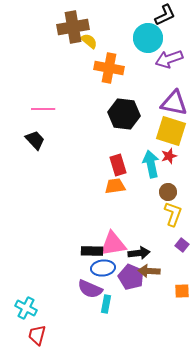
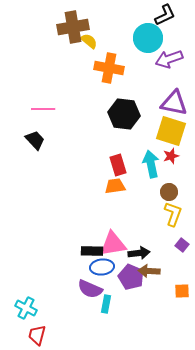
red star: moved 2 px right
brown circle: moved 1 px right
blue ellipse: moved 1 px left, 1 px up
